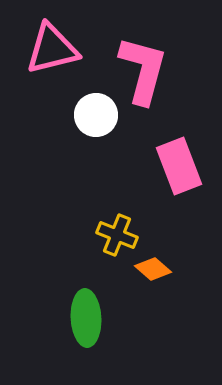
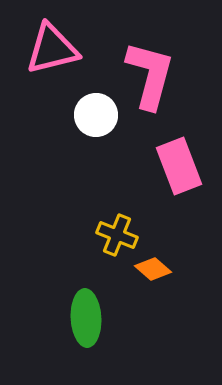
pink L-shape: moved 7 px right, 5 px down
